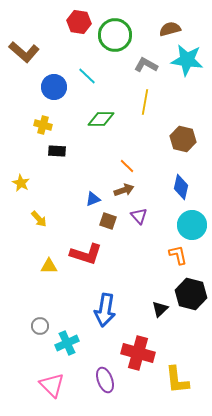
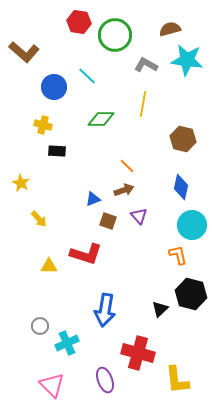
yellow line: moved 2 px left, 2 px down
